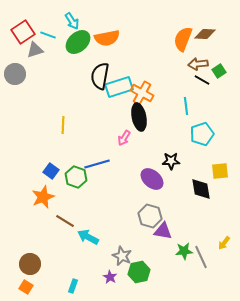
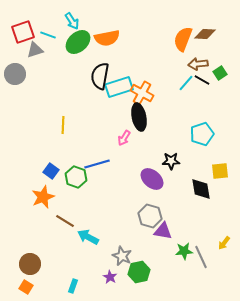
red square at (23, 32): rotated 15 degrees clockwise
green square at (219, 71): moved 1 px right, 2 px down
cyan line at (186, 106): moved 23 px up; rotated 48 degrees clockwise
